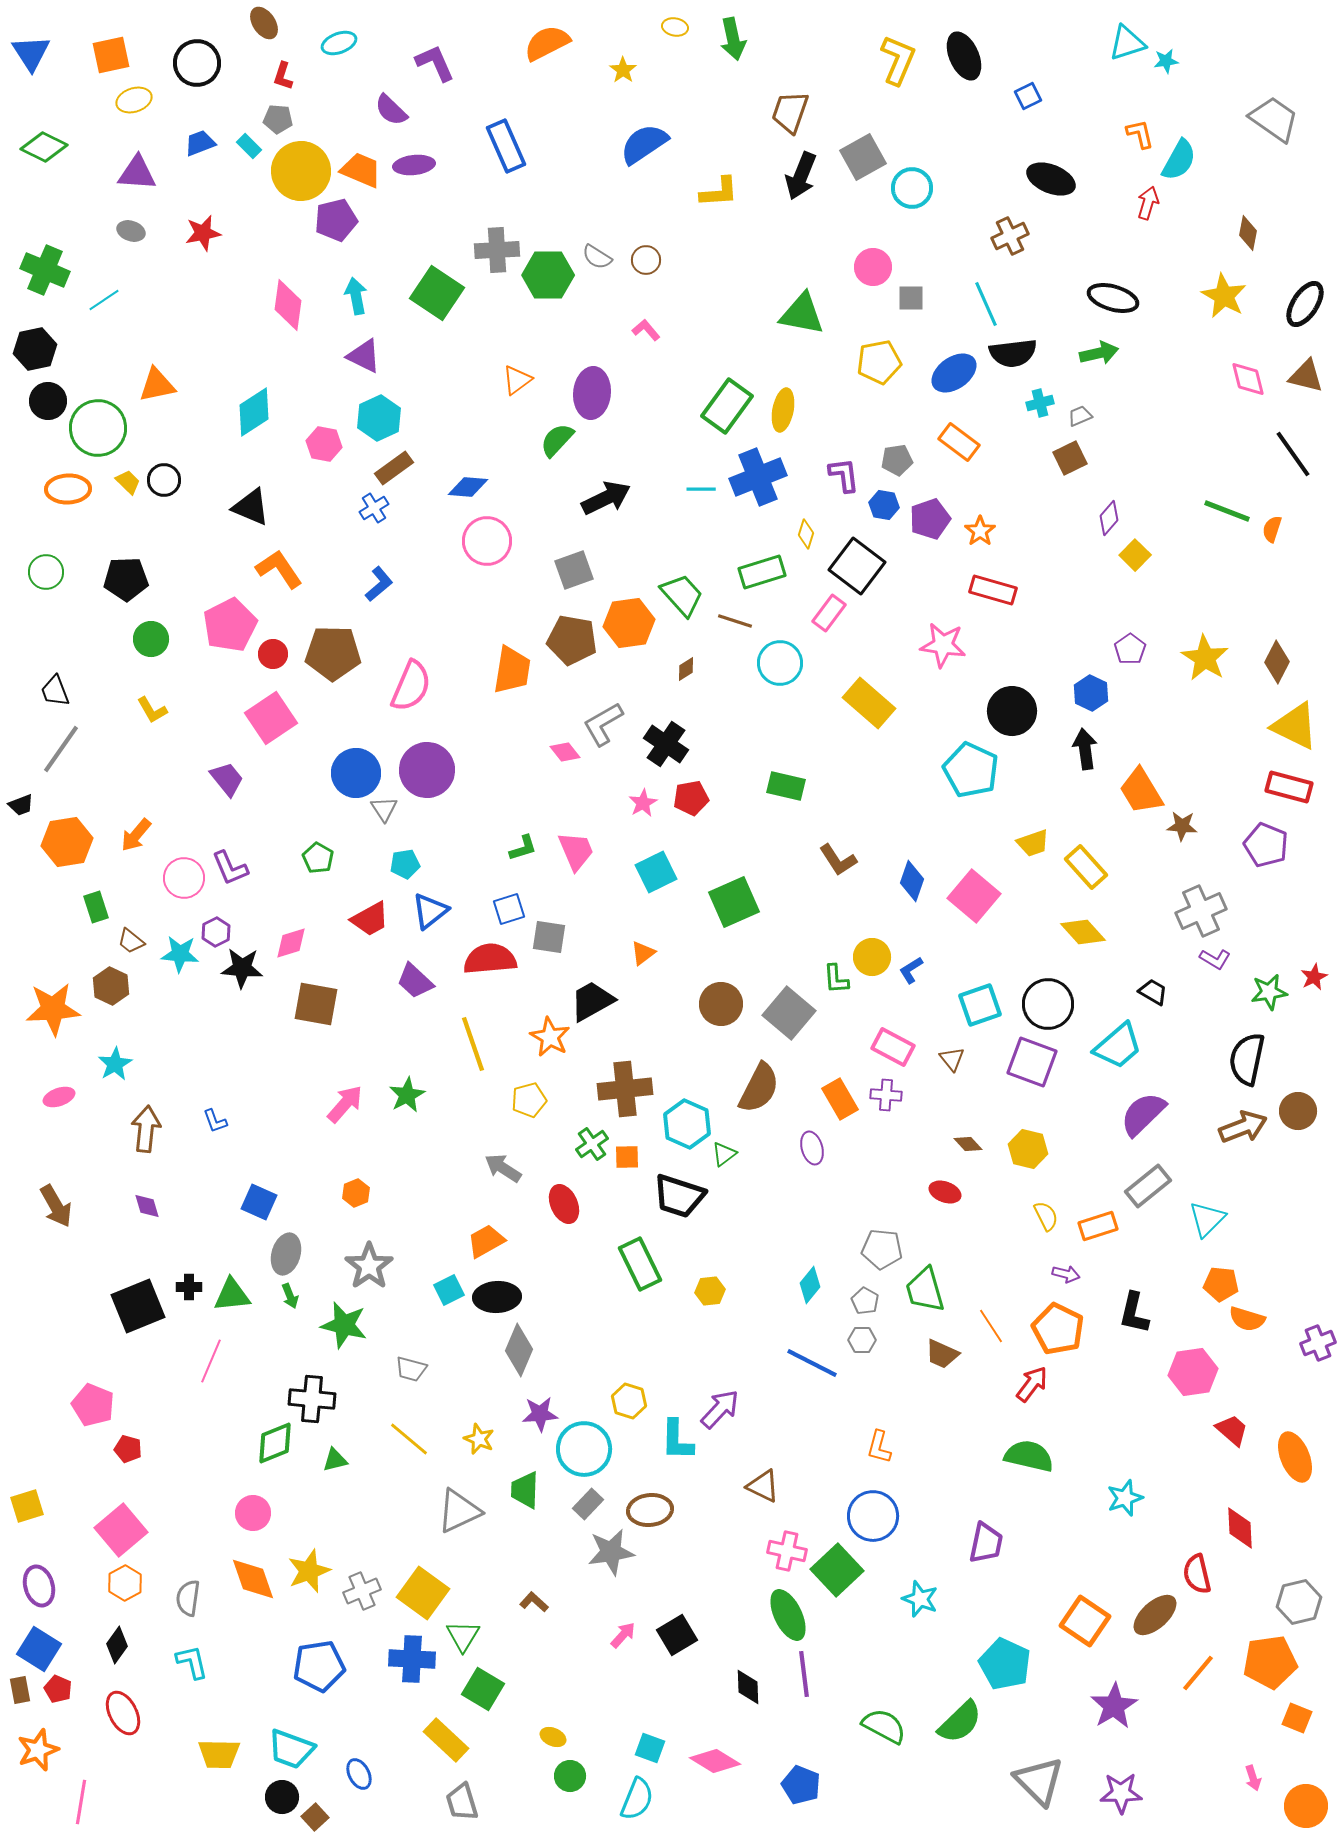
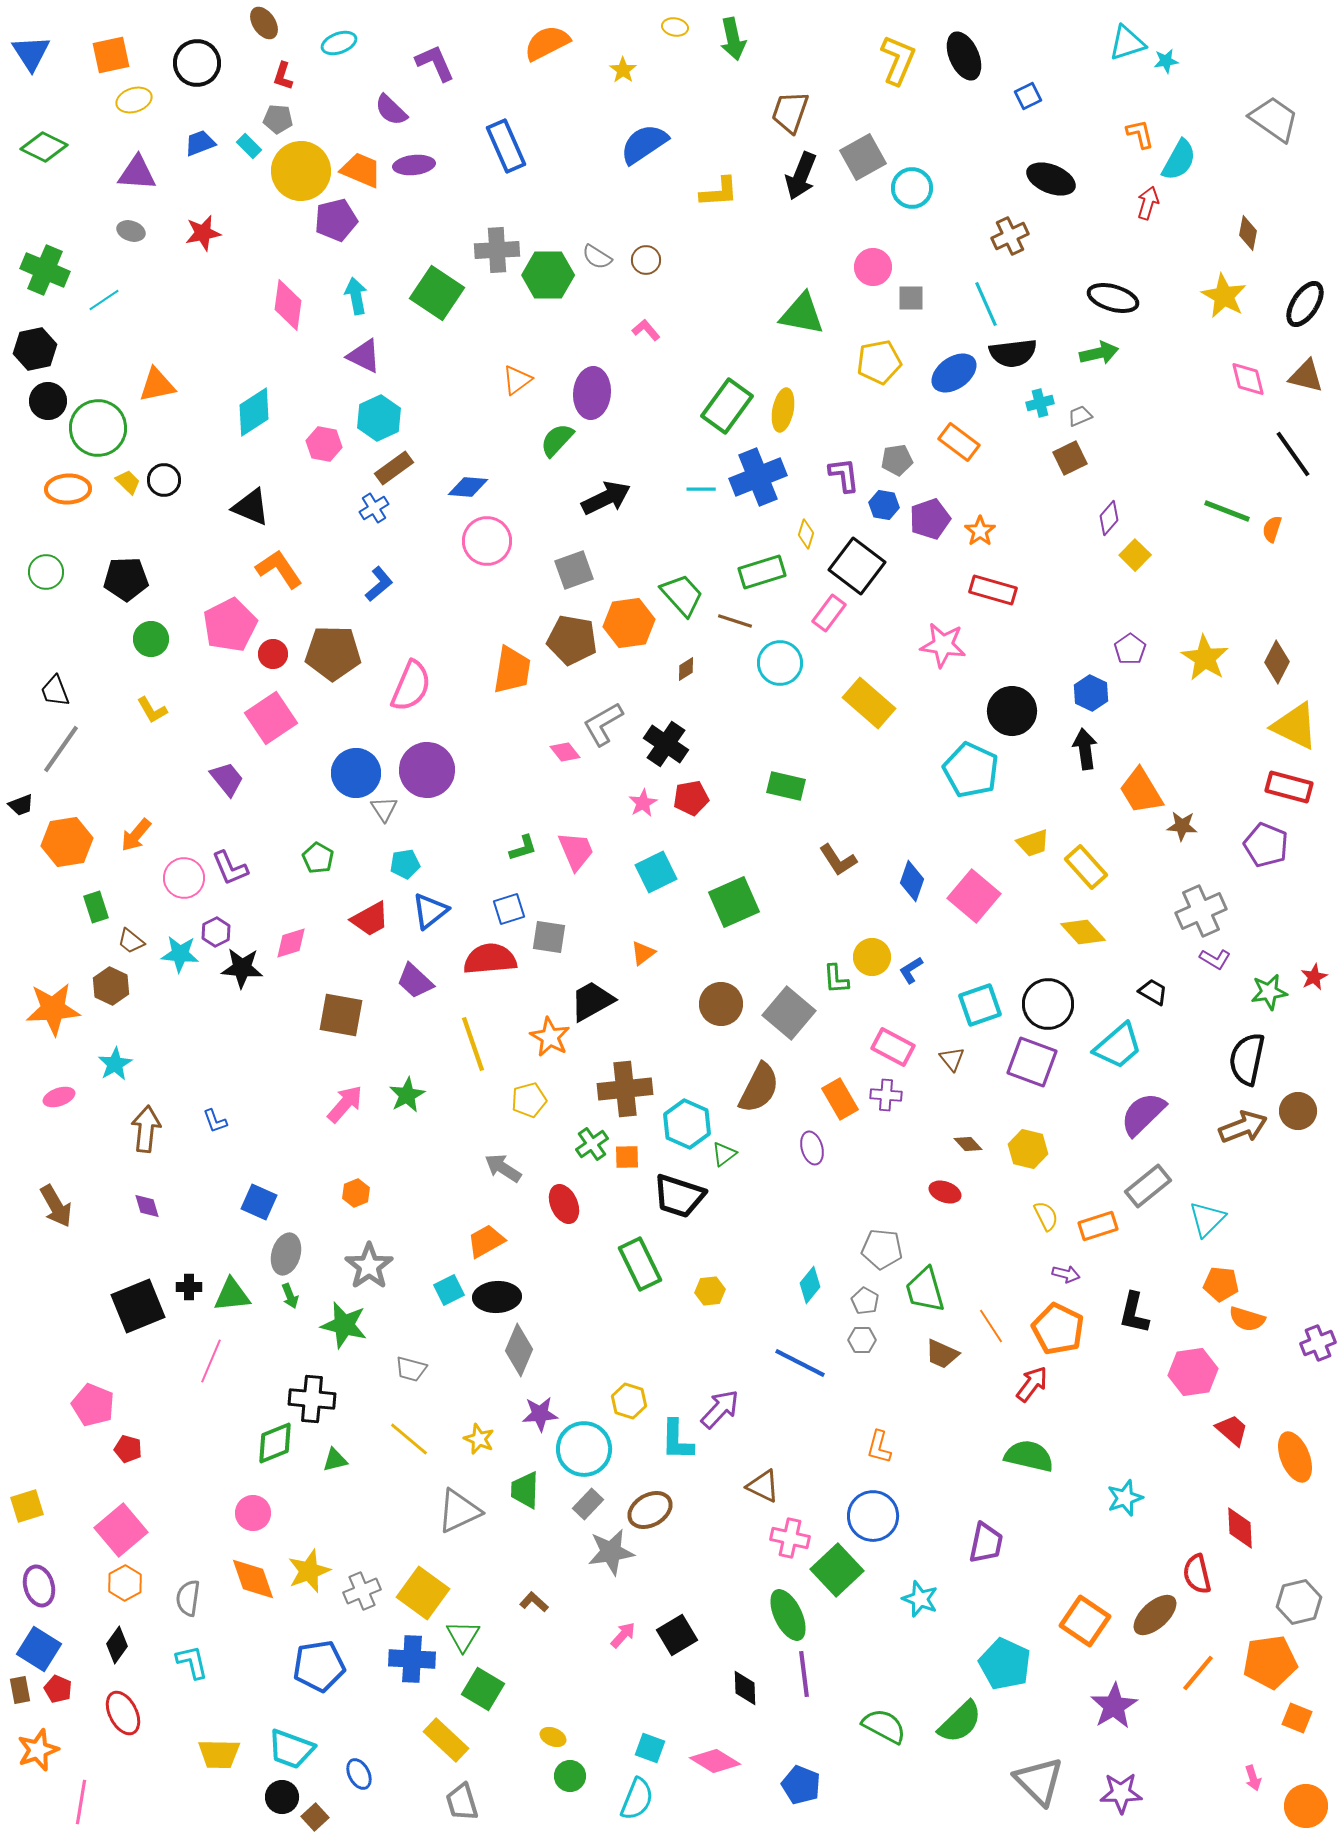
brown square at (316, 1004): moved 25 px right, 11 px down
blue line at (812, 1363): moved 12 px left
brown ellipse at (650, 1510): rotated 24 degrees counterclockwise
pink cross at (787, 1551): moved 3 px right, 13 px up
black diamond at (748, 1687): moved 3 px left, 1 px down
